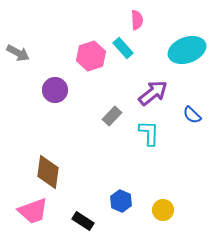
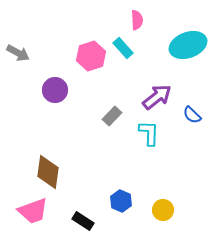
cyan ellipse: moved 1 px right, 5 px up
purple arrow: moved 4 px right, 4 px down
